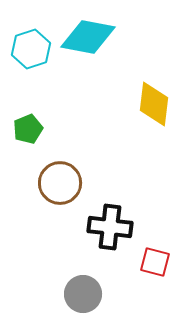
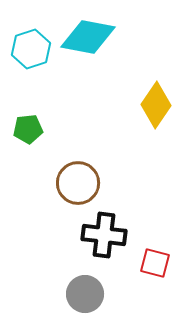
yellow diamond: moved 2 px right, 1 px down; rotated 27 degrees clockwise
green pentagon: rotated 16 degrees clockwise
brown circle: moved 18 px right
black cross: moved 6 px left, 8 px down
red square: moved 1 px down
gray circle: moved 2 px right
